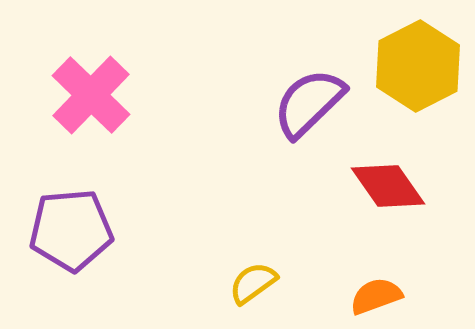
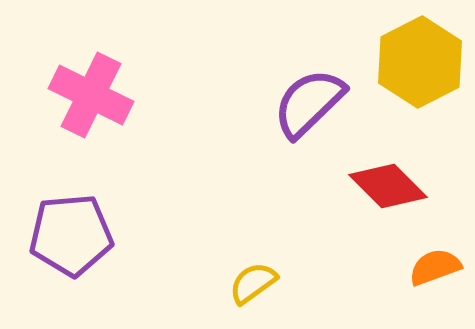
yellow hexagon: moved 2 px right, 4 px up
pink cross: rotated 18 degrees counterclockwise
red diamond: rotated 10 degrees counterclockwise
purple pentagon: moved 5 px down
orange semicircle: moved 59 px right, 29 px up
